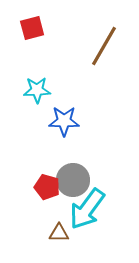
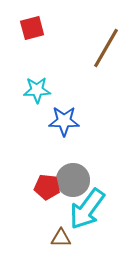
brown line: moved 2 px right, 2 px down
red pentagon: rotated 10 degrees counterclockwise
brown triangle: moved 2 px right, 5 px down
